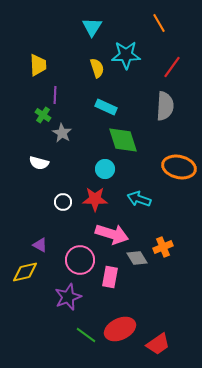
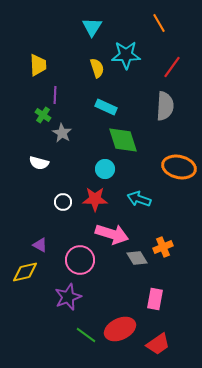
pink rectangle: moved 45 px right, 22 px down
